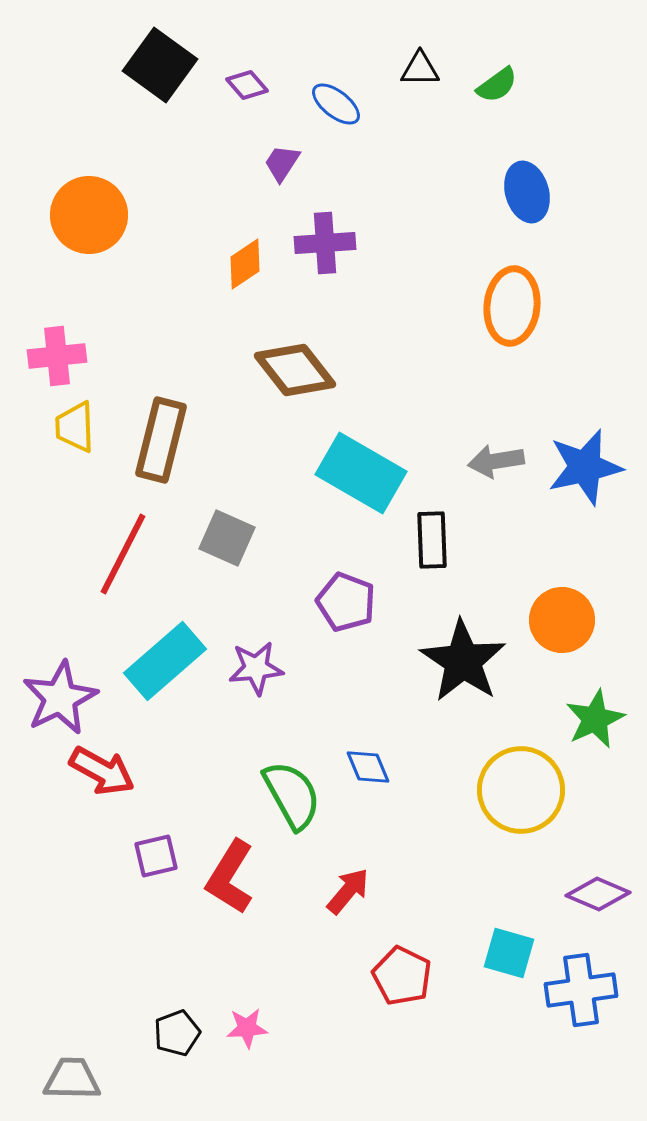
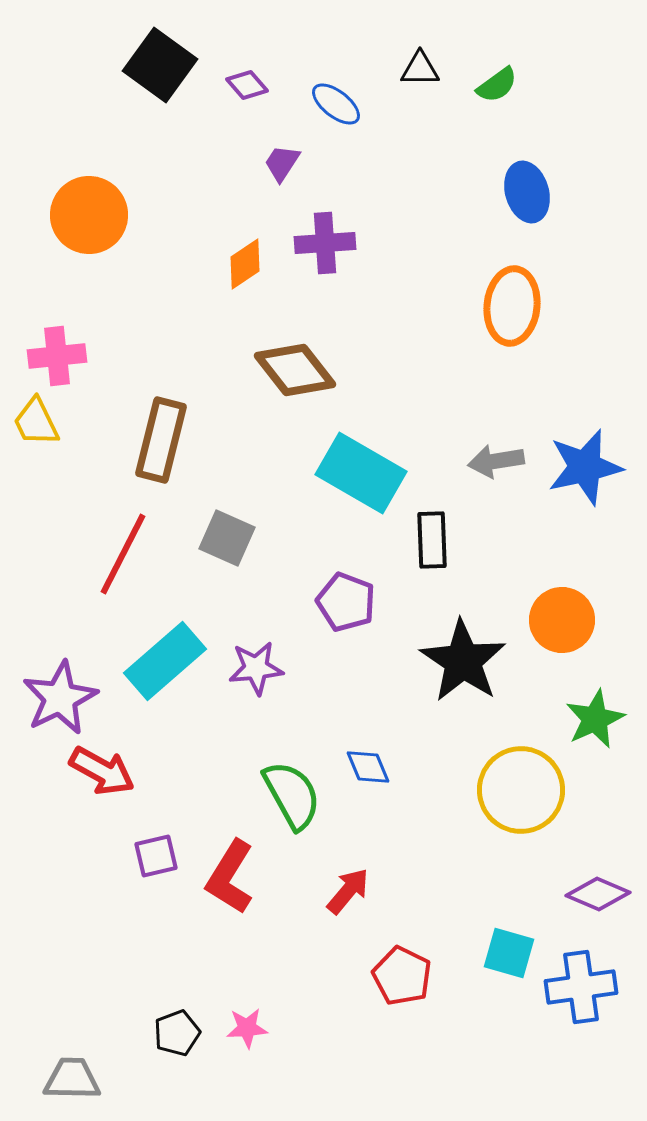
yellow trapezoid at (75, 427): moved 39 px left, 5 px up; rotated 24 degrees counterclockwise
blue cross at (581, 990): moved 3 px up
